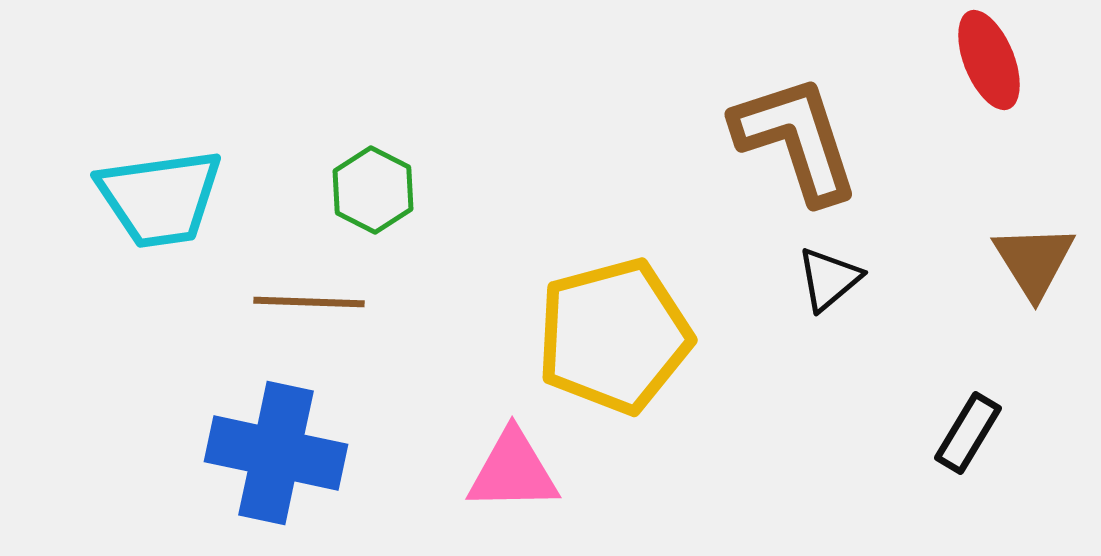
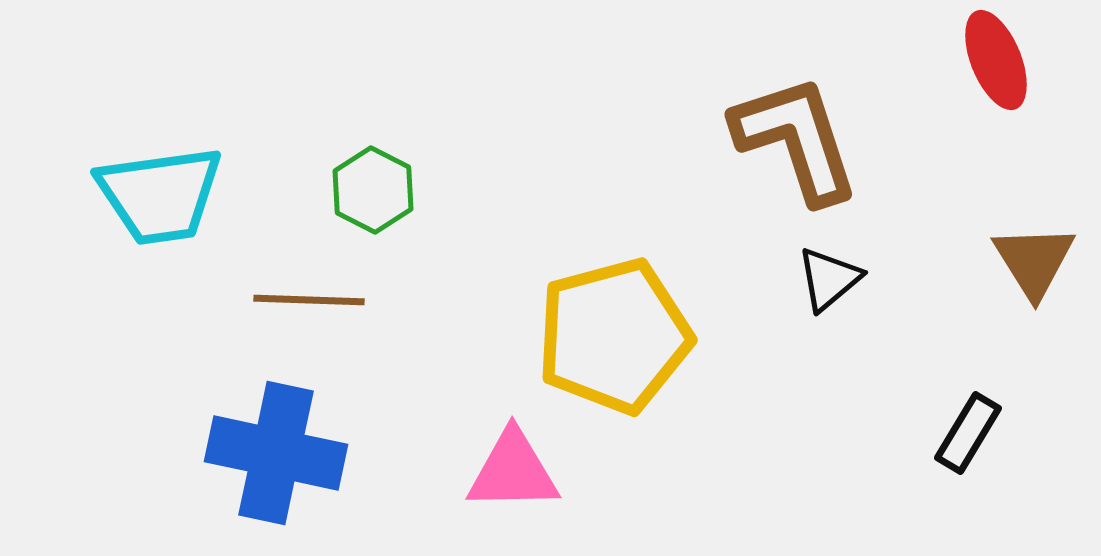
red ellipse: moved 7 px right
cyan trapezoid: moved 3 px up
brown line: moved 2 px up
